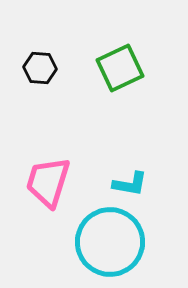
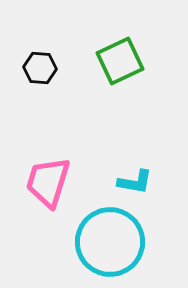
green square: moved 7 px up
cyan L-shape: moved 5 px right, 2 px up
